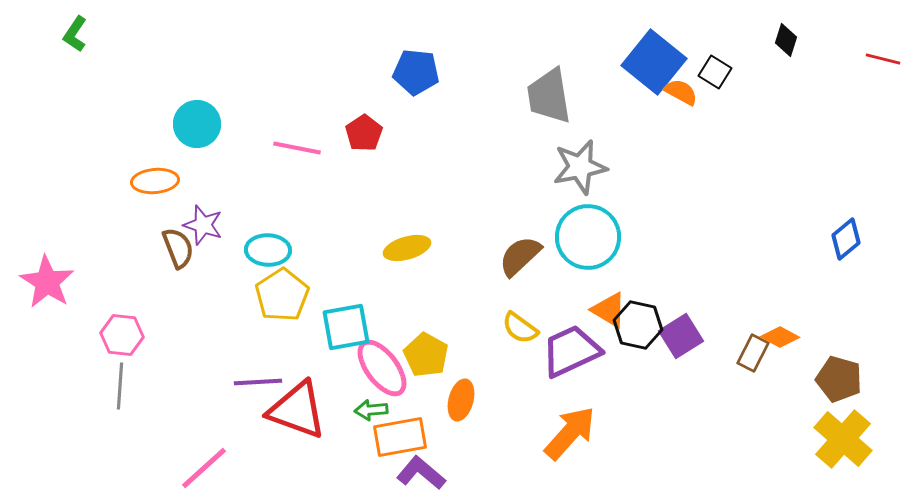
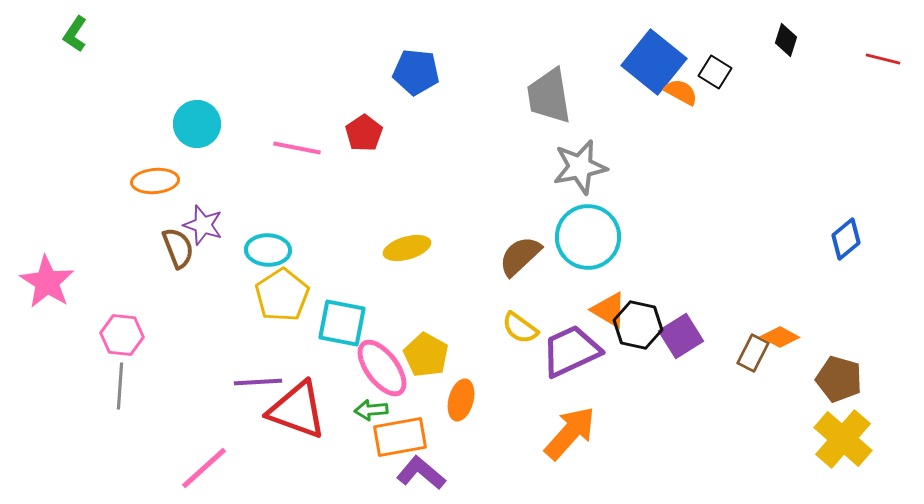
cyan square at (346, 327): moved 4 px left, 4 px up; rotated 21 degrees clockwise
